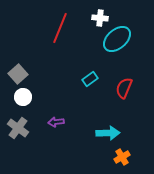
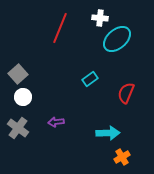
red semicircle: moved 2 px right, 5 px down
